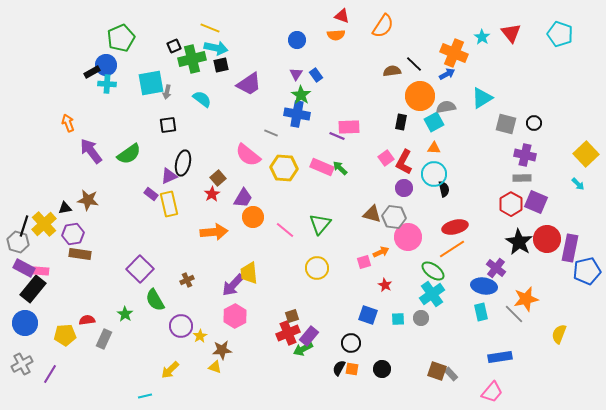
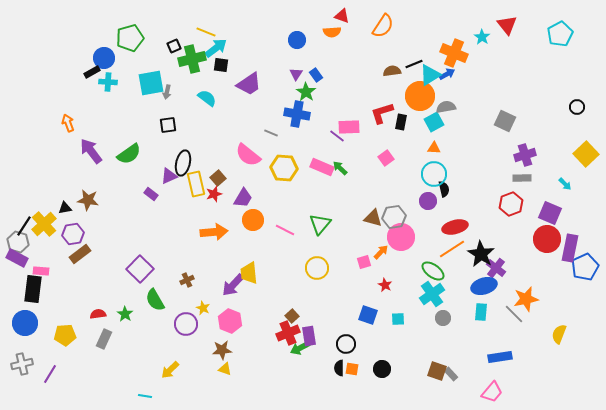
yellow line at (210, 28): moved 4 px left, 4 px down
red triangle at (511, 33): moved 4 px left, 8 px up
cyan pentagon at (560, 34): rotated 25 degrees clockwise
orange semicircle at (336, 35): moved 4 px left, 3 px up
green pentagon at (121, 38): moved 9 px right; rotated 8 degrees clockwise
cyan arrow at (216, 48): rotated 50 degrees counterclockwise
black line at (414, 64): rotated 66 degrees counterclockwise
blue circle at (106, 65): moved 2 px left, 7 px up
black square at (221, 65): rotated 21 degrees clockwise
cyan cross at (107, 84): moved 1 px right, 2 px up
green star at (301, 95): moved 5 px right, 3 px up
cyan triangle at (482, 98): moved 52 px left, 23 px up
cyan semicircle at (202, 99): moved 5 px right, 1 px up
black circle at (534, 123): moved 43 px right, 16 px up
gray square at (506, 124): moved 1 px left, 3 px up; rotated 10 degrees clockwise
purple line at (337, 136): rotated 14 degrees clockwise
purple cross at (525, 155): rotated 30 degrees counterclockwise
red L-shape at (404, 162): moved 22 px left, 49 px up; rotated 45 degrees clockwise
cyan arrow at (578, 184): moved 13 px left
purple circle at (404, 188): moved 24 px right, 13 px down
red star at (212, 194): moved 2 px right; rotated 14 degrees clockwise
purple square at (536, 202): moved 14 px right, 11 px down
yellow rectangle at (169, 204): moved 27 px right, 20 px up
red hexagon at (511, 204): rotated 10 degrees clockwise
brown triangle at (372, 214): moved 1 px right, 4 px down
orange circle at (253, 217): moved 3 px down
gray hexagon at (394, 217): rotated 15 degrees counterclockwise
black line at (24, 226): rotated 15 degrees clockwise
pink line at (285, 230): rotated 12 degrees counterclockwise
pink circle at (408, 237): moved 7 px left
black star at (519, 242): moved 38 px left, 12 px down
orange arrow at (381, 252): rotated 21 degrees counterclockwise
brown rectangle at (80, 254): rotated 45 degrees counterclockwise
purple rectangle at (24, 268): moved 7 px left, 10 px up
blue pentagon at (587, 271): moved 2 px left, 4 px up; rotated 12 degrees counterclockwise
blue ellipse at (484, 286): rotated 25 degrees counterclockwise
black rectangle at (33, 289): rotated 32 degrees counterclockwise
cyan rectangle at (481, 312): rotated 18 degrees clockwise
pink hexagon at (235, 316): moved 5 px left, 5 px down; rotated 10 degrees counterclockwise
brown square at (292, 316): rotated 24 degrees counterclockwise
gray circle at (421, 318): moved 22 px right
red semicircle at (87, 320): moved 11 px right, 6 px up
purple circle at (181, 326): moved 5 px right, 2 px up
yellow star at (200, 336): moved 3 px right, 28 px up; rotated 16 degrees counterclockwise
purple rectangle at (309, 336): rotated 48 degrees counterclockwise
black circle at (351, 343): moved 5 px left, 1 px down
green arrow at (303, 349): moved 3 px left, 1 px up
gray cross at (22, 364): rotated 15 degrees clockwise
yellow triangle at (215, 367): moved 10 px right, 2 px down
black semicircle at (339, 368): rotated 28 degrees counterclockwise
cyan line at (145, 396): rotated 24 degrees clockwise
